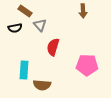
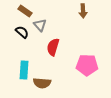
black semicircle: moved 7 px right, 4 px down; rotated 128 degrees counterclockwise
brown semicircle: moved 2 px up
